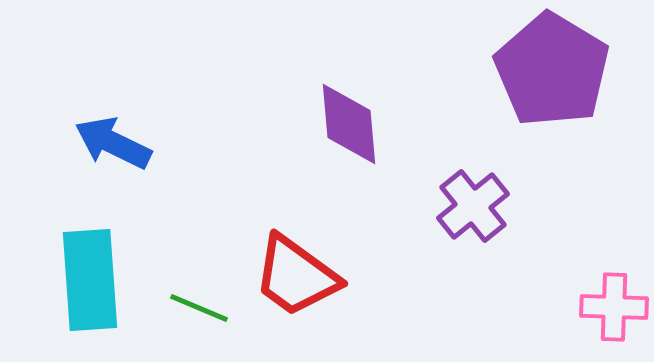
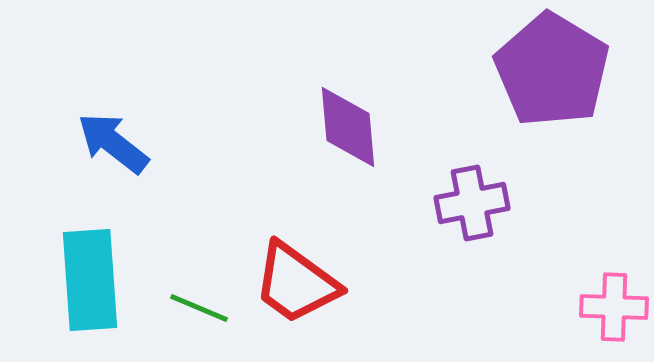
purple diamond: moved 1 px left, 3 px down
blue arrow: rotated 12 degrees clockwise
purple cross: moved 1 px left, 3 px up; rotated 28 degrees clockwise
red trapezoid: moved 7 px down
